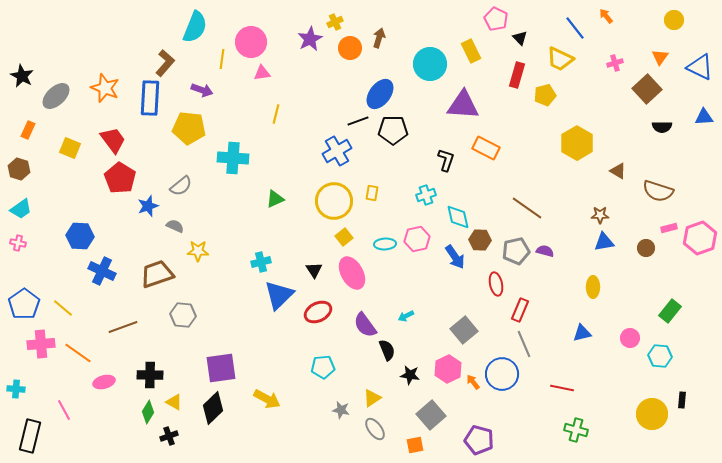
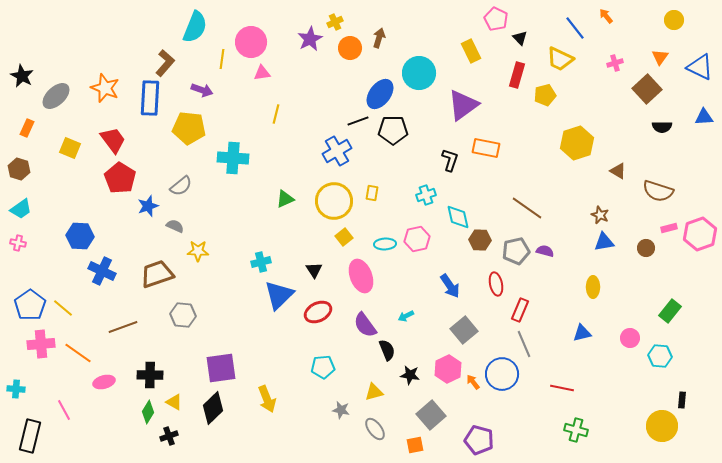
cyan circle at (430, 64): moved 11 px left, 9 px down
purple triangle at (463, 105): rotated 40 degrees counterclockwise
orange rectangle at (28, 130): moved 1 px left, 2 px up
yellow hexagon at (577, 143): rotated 12 degrees clockwise
orange rectangle at (486, 148): rotated 16 degrees counterclockwise
black L-shape at (446, 160): moved 4 px right
green triangle at (275, 199): moved 10 px right
brown star at (600, 215): rotated 24 degrees clockwise
pink hexagon at (700, 238): moved 4 px up
blue arrow at (455, 257): moved 5 px left, 29 px down
pink ellipse at (352, 273): moved 9 px right, 3 px down; rotated 8 degrees clockwise
blue pentagon at (24, 304): moved 6 px right, 1 px down
yellow triangle at (372, 398): moved 2 px right, 6 px up; rotated 18 degrees clockwise
yellow arrow at (267, 399): rotated 40 degrees clockwise
yellow circle at (652, 414): moved 10 px right, 12 px down
